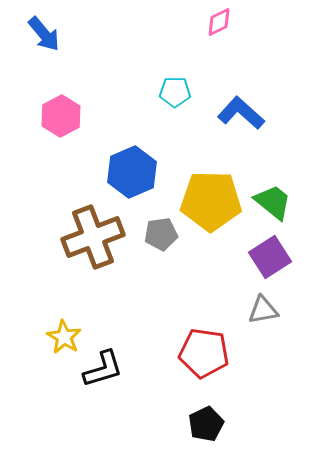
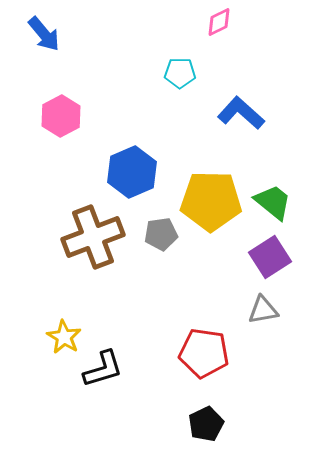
cyan pentagon: moved 5 px right, 19 px up
